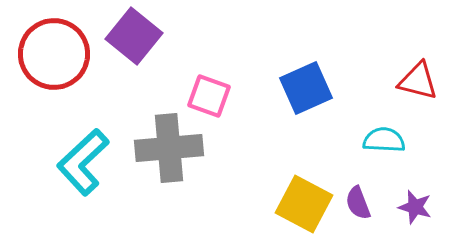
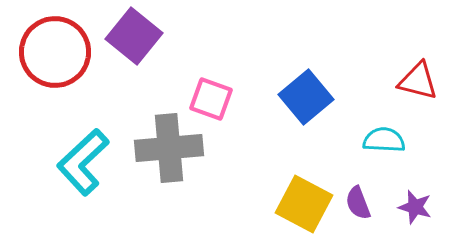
red circle: moved 1 px right, 2 px up
blue square: moved 9 px down; rotated 16 degrees counterclockwise
pink square: moved 2 px right, 3 px down
